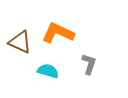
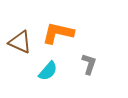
orange L-shape: rotated 12 degrees counterclockwise
cyan semicircle: rotated 115 degrees clockwise
